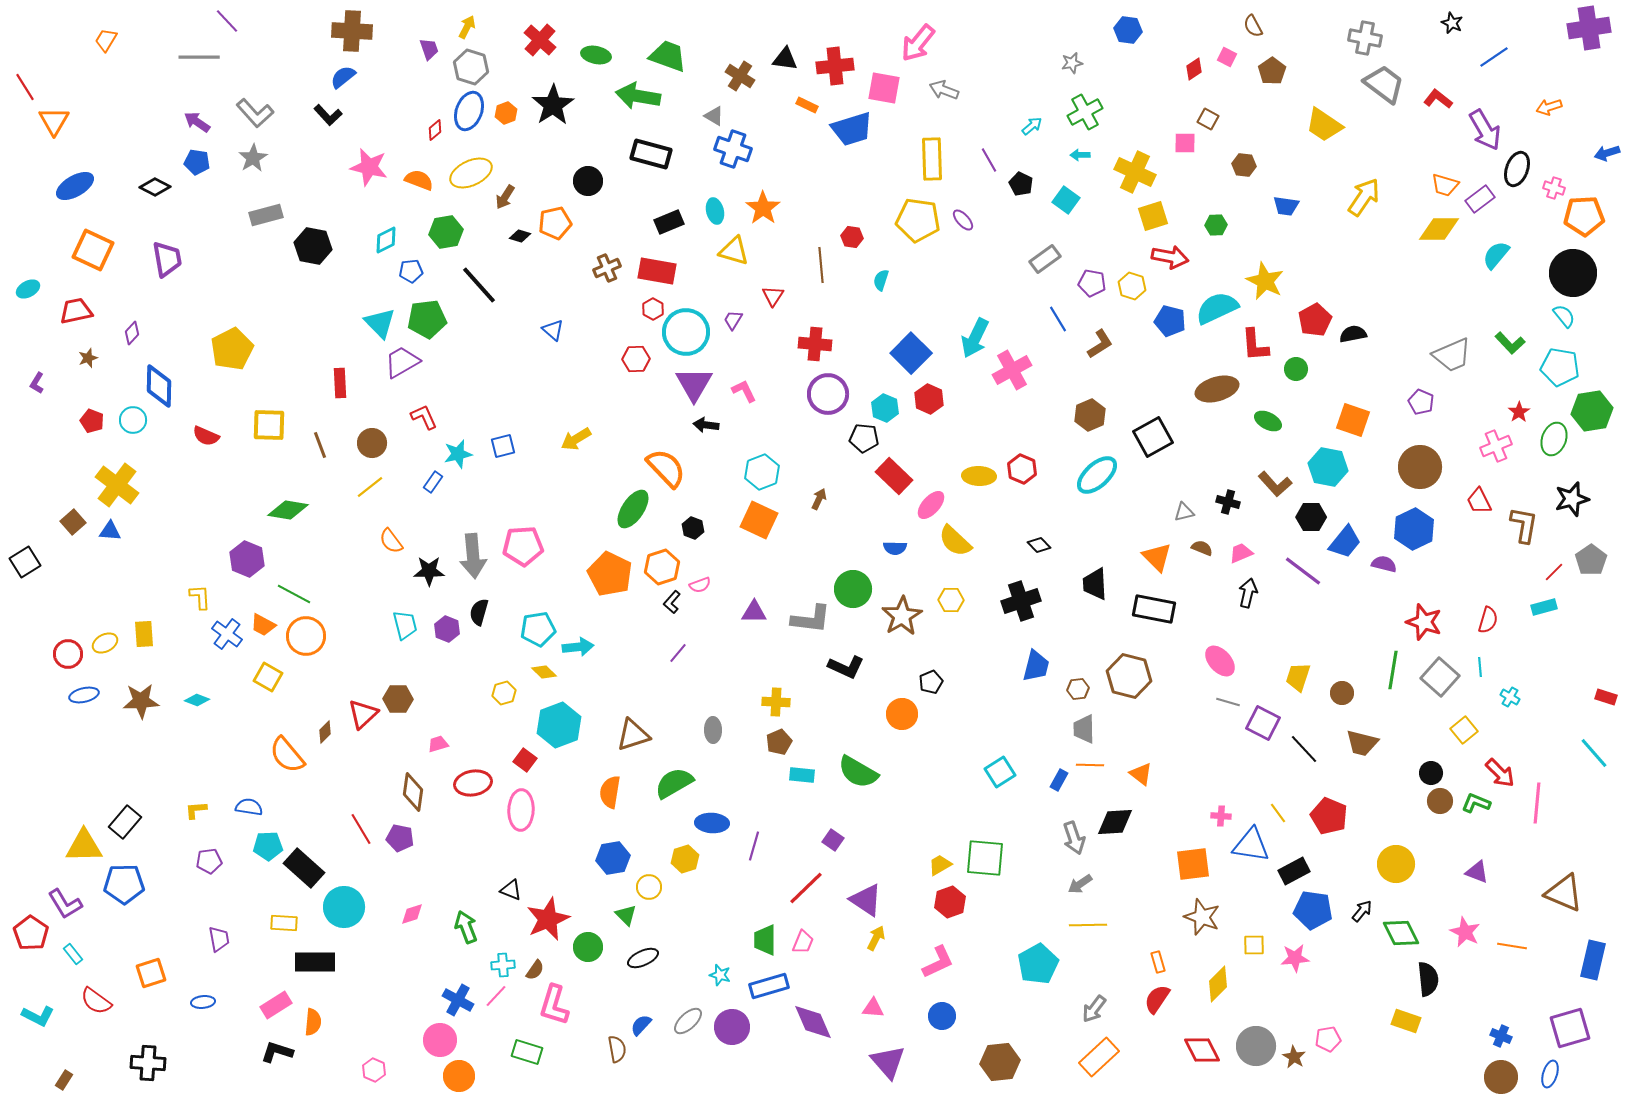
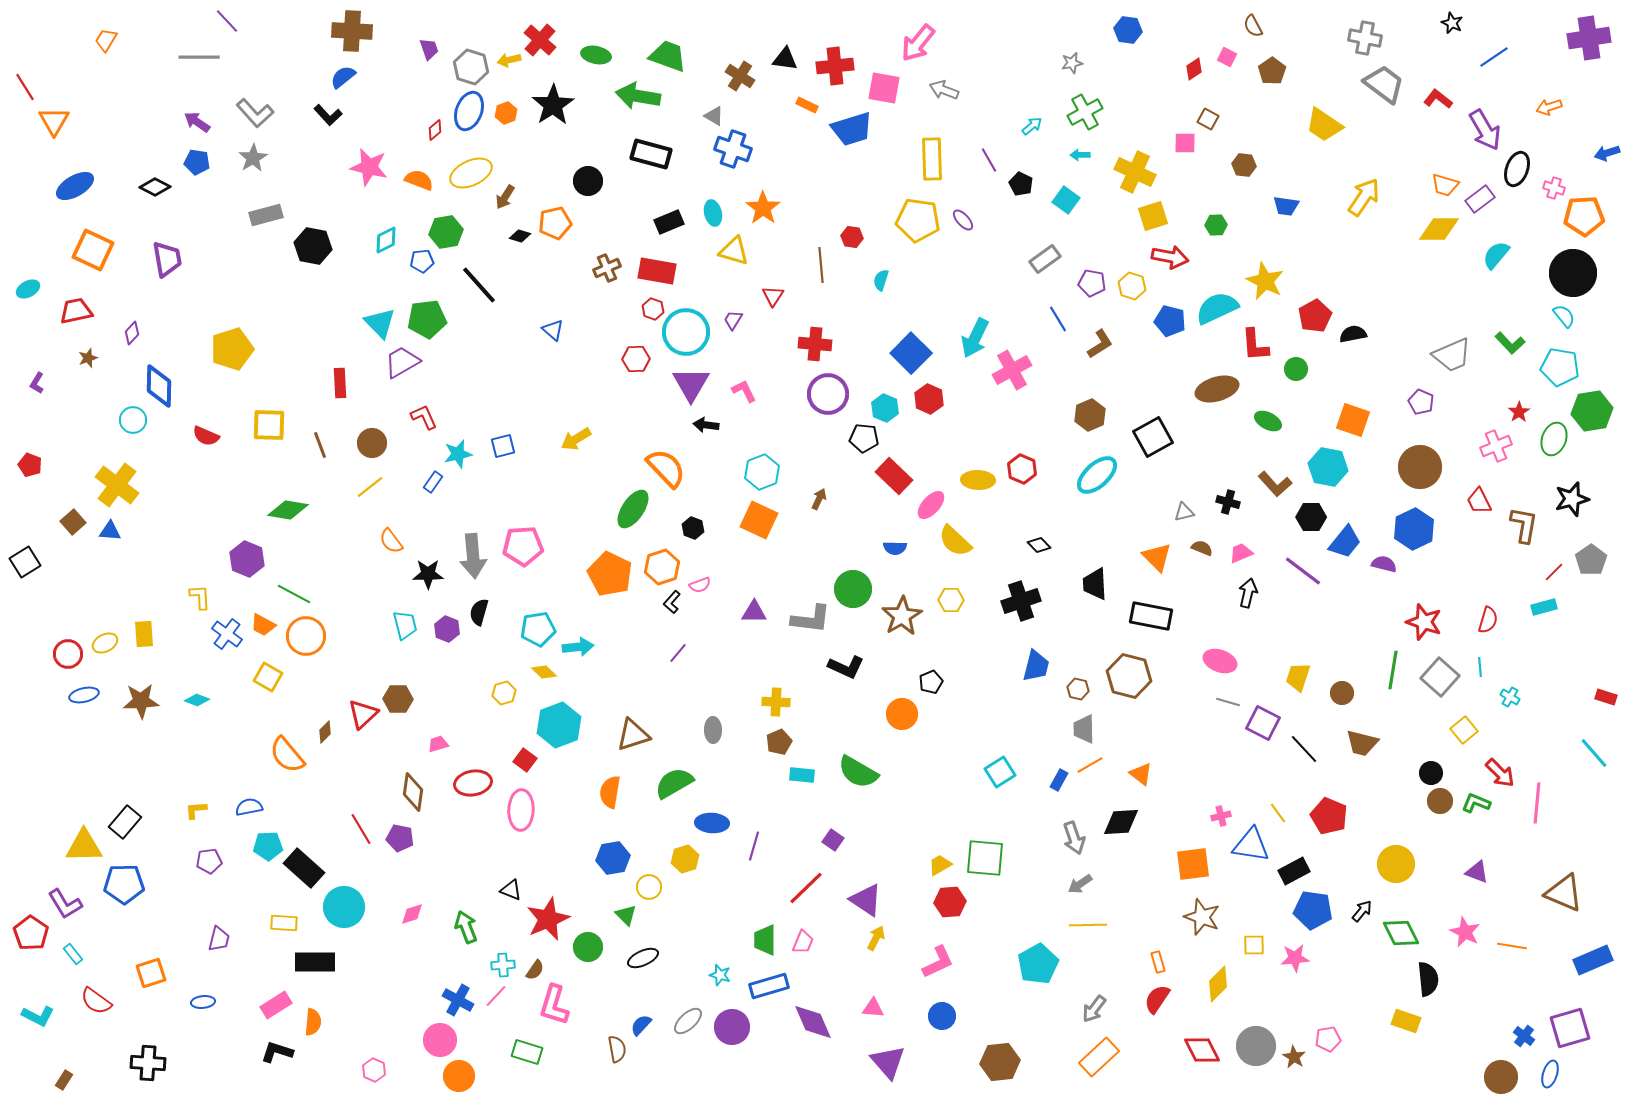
yellow arrow at (467, 27): moved 42 px right, 33 px down; rotated 130 degrees counterclockwise
purple cross at (1589, 28): moved 10 px down
cyan ellipse at (715, 211): moved 2 px left, 2 px down
blue pentagon at (411, 271): moved 11 px right, 10 px up
red hexagon at (653, 309): rotated 10 degrees counterclockwise
red pentagon at (1315, 320): moved 4 px up
yellow pentagon at (232, 349): rotated 9 degrees clockwise
purple triangle at (694, 384): moved 3 px left
red pentagon at (92, 421): moved 62 px left, 44 px down
yellow ellipse at (979, 476): moved 1 px left, 4 px down
black star at (429, 571): moved 1 px left, 3 px down
black rectangle at (1154, 609): moved 3 px left, 7 px down
pink ellipse at (1220, 661): rotated 28 degrees counterclockwise
brown hexagon at (1078, 689): rotated 20 degrees clockwise
orange line at (1090, 765): rotated 32 degrees counterclockwise
blue semicircle at (249, 807): rotated 20 degrees counterclockwise
pink cross at (1221, 816): rotated 18 degrees counterclockwise
black diamond at (1115, 822): moved 6 px right
red hexagon at (950, 902): rotated 16 degrees clockwise
purple trapezoid at (219, 939): rotated 24 degrees clockwise
blue rectangle at (1593, 960): rotated 54 degrees clockwise
blue cross at (1501, 1036): moved 23 px right; rotated 15 degrees clockwise
